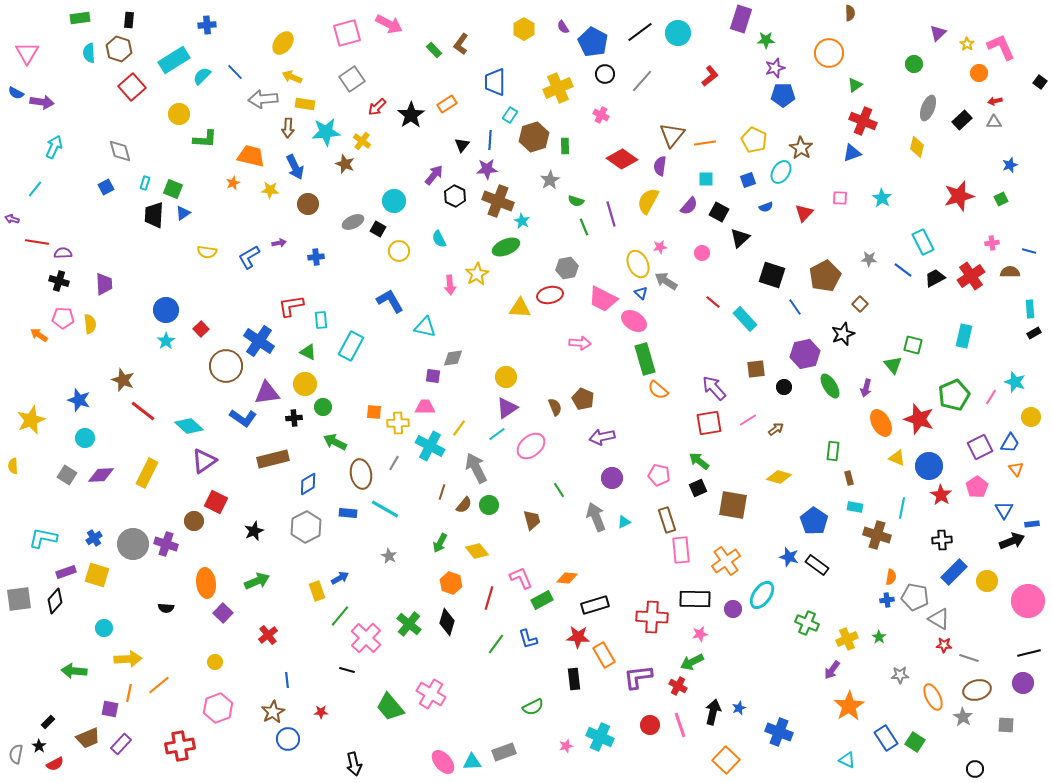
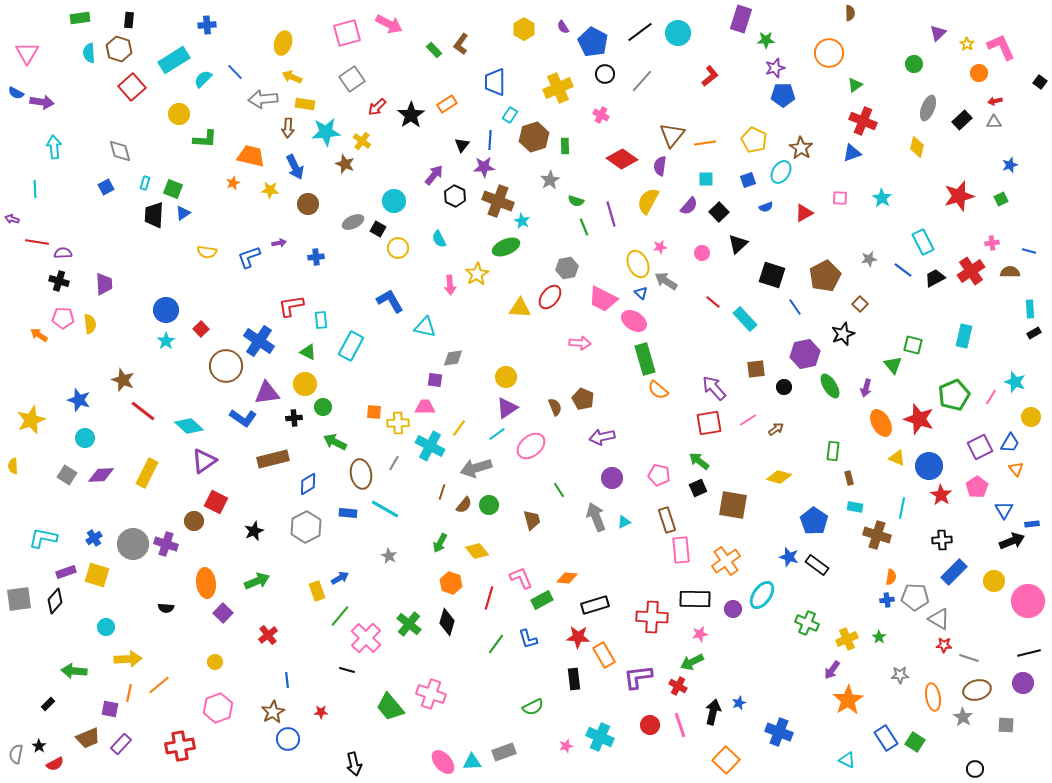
yellow ellipse at (283, 43): rotated 20 degrees counterclockwise
cyan semicircle at (202, 76): moved 1 px right, 3 px down
cyan arrow at (54, 147): rotated 30 degrees counterclockwise
purple star at (487, 169): moved 3 px left, 2 px up
cyan line at (35, 189): rotated 42 degrees counterclockwise
black square at (719, 212): rotated 18 degrees clockwise
red triangle at (804, 213): rotated 18 degrees clockwise
black triangle at (740, 238): moved 2 px left, 6 px down
yellow circle at (399, 251): moved 1 px left, 3 px up
blue L-shape at (249, 257): rotated 10 degrees clockwise
gray star at (869, 259): rotated 14 degrees counterclockwise
red cross at (971, 276): moved 5 px up
red ellipse at (550, 295): moved 2 px down; rotated 40 degrees counterclockwise
purple square at (433, 376): moved 2 px right, 4 px down
gray arrow at (476, 468): rotated 80 degrees counterclockwise
yellow circle at (987, 581): moved 7 px right
gray pentagon at (915, 597): rotated 8 degrees counterclockwise
cyan circle at (104, 628): moved 2 px right, 1 px up
pink cross at (431, 694): rotated 12 degrees counterclockwise
orange ellipse at (933, 697): rotated 16 degrees clockwise
orange star at (849, 706): moved 1 px left, 6 px up
blue star at (739, 708): moved 5 px up
black rectangle at (48, 722): moved 18 px up
